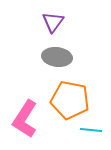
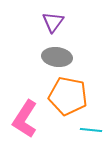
orange pentagon: moved 2 px left, 4 px up
